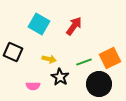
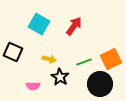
orange square: moved 1 px right, 1 px down
black circle: moved 1 px right
